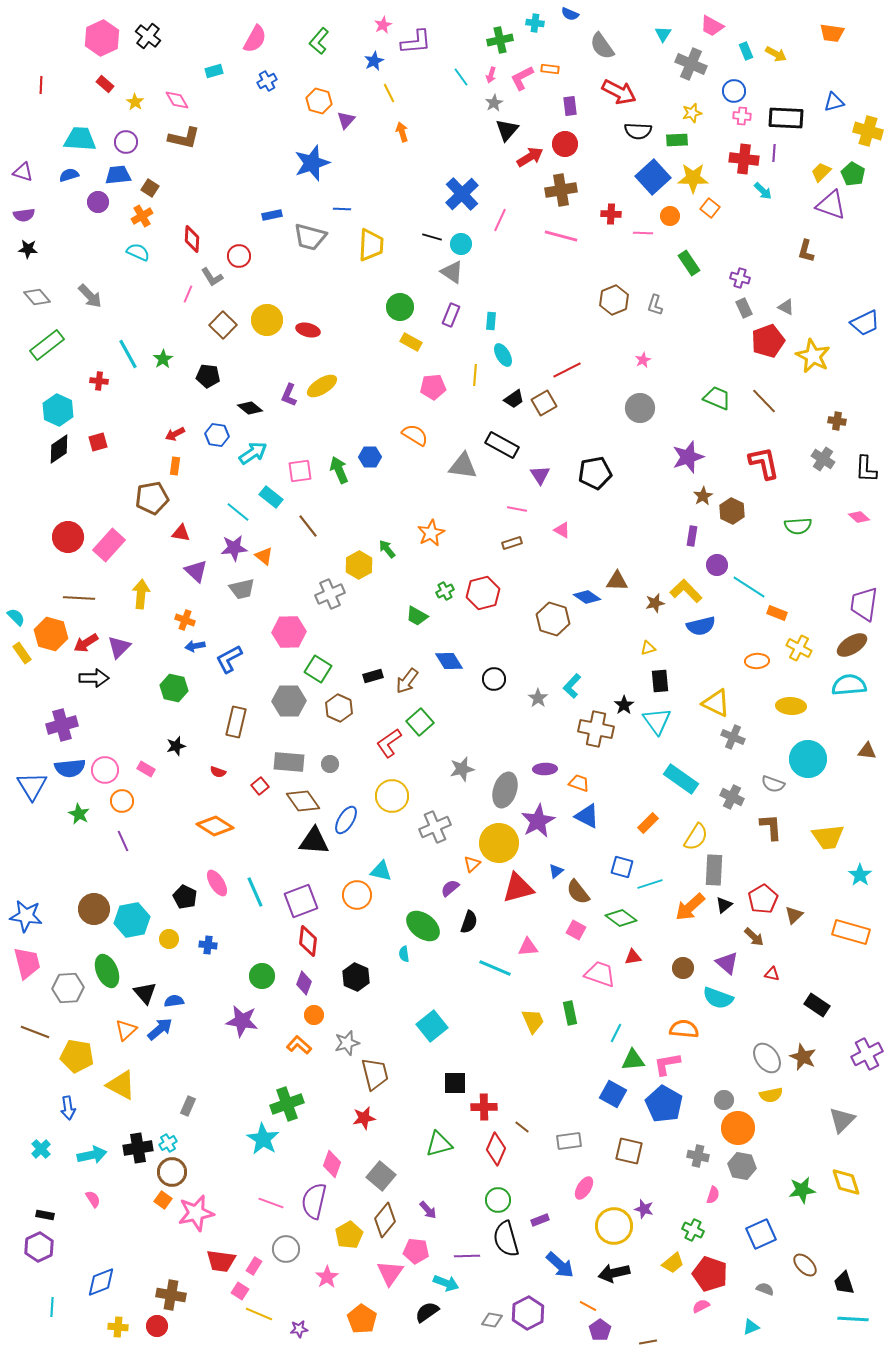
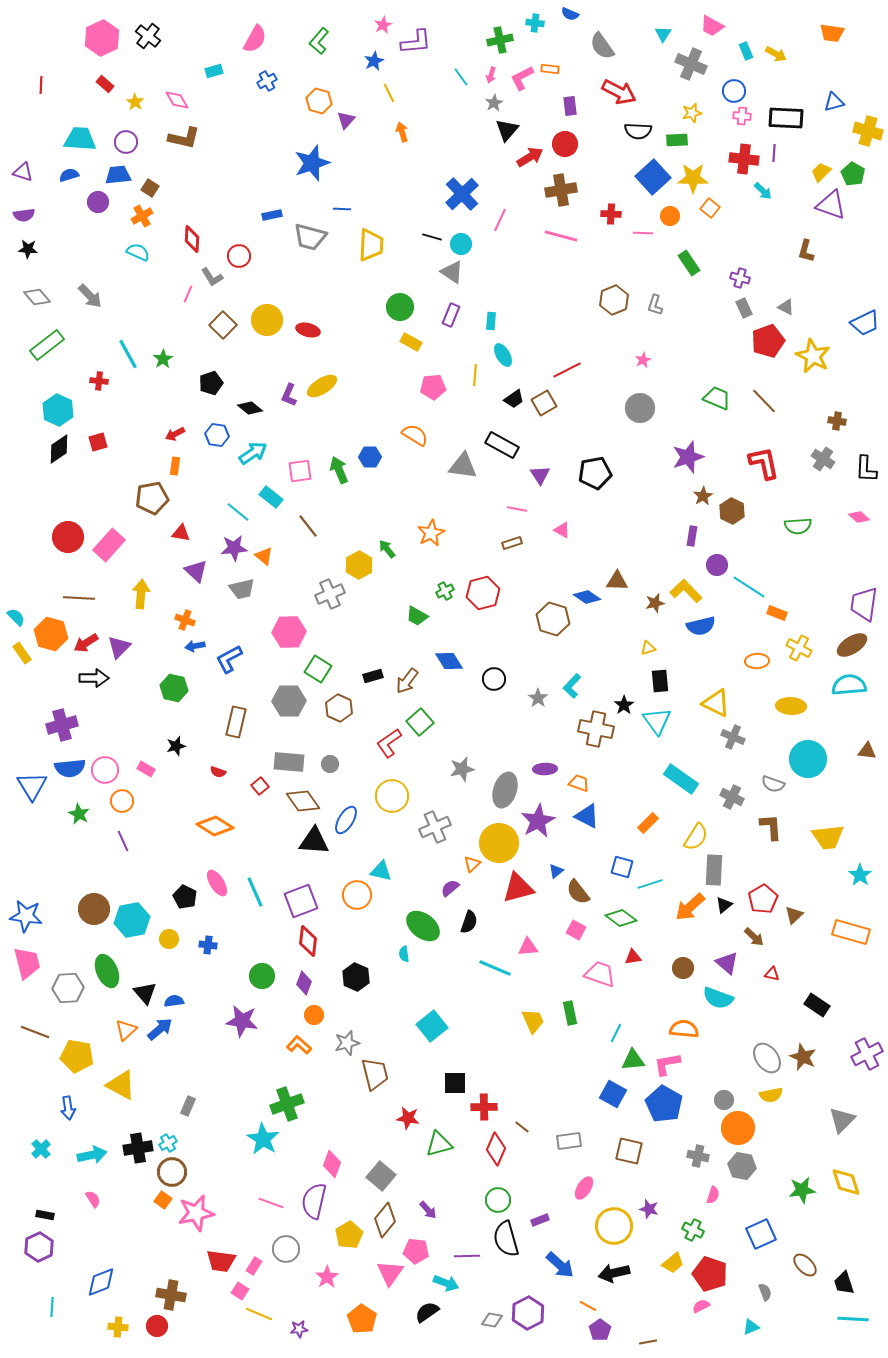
black pentagon at (208, 376): moved 3 px right, 7 px down; rotated 25 degrees counterclockwise
red star at (364, 1118): moved 44 px right; rotated 20 degrees clockwise
purple star at (644, 1209): moved 5 px right
gray semicircle at (765, 1289): moved 3 px down; rotated 48 degrees clockwise
